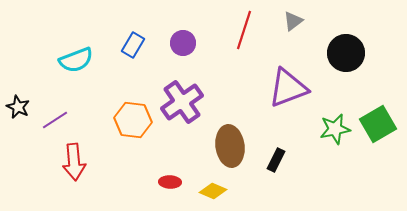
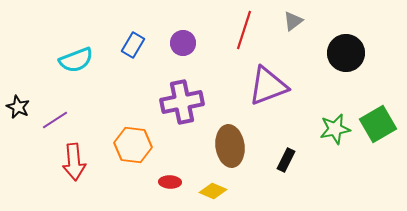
purple triangle: moved 20 px left, 2 px up
purple cross: rotated 24 degrees clockwise
orange hexagon: moved 25 px down
black rectangle: moved 10 px right
